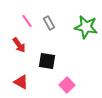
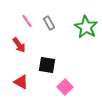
green star: rotated 20 degrees clockwise
black square: moved 4 px down
pink square: moved 2 px left, 2 px down
